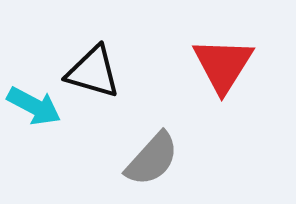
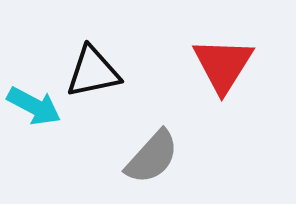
black triangle: rotated 28 degrees counterclockwise
gray semicircle: moved 2 px up
